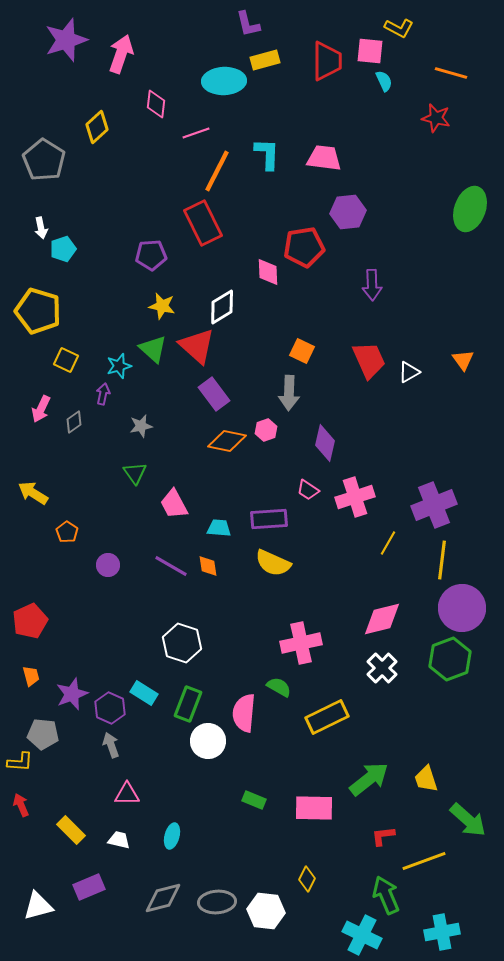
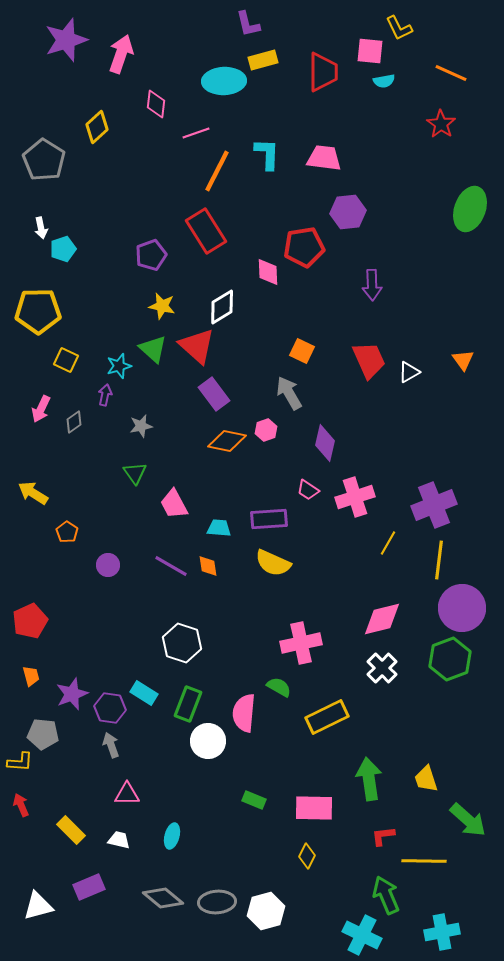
yellow L-shape at (399, 28): rotated 36 degrees clockwise
yellow rectangle at (265, 60): moved 2 px left
red trapezoid at (327, 61): moved 4 px left, 11 px down
orange line at (451, 73): rotated 8 degrees clockwise
cyan semicircle at (384, 81): rotated 105 degrees clockwise
red star at (436, 118): moved 5 px right, 6 px down; rotated 20 degrees clockwise
red rectangle at (203, 223): moved 3 px right, 8 px down; rotated 6 degrees counterclockwise
purple pentagon at (151, 255): rotated 16 degrees counterclockwise
yellow pentagon at (38, 311): rotated 18 degrees counterclockwise
gray arrow at (289, 393): rotated 148 degrees clockwise
purple arrow at (103, 394): moved 2 px right, 1 px down
yellow line at (442, 560): moved 3 px left
purple hexagon at (110, 708): rotated 16 degrees counterclockwise
green arrow at (369, 779): rotated 60 degrees counterclockwise
yellow line at (424, 861): rotated 21 degrees clockwise
yellow diamond at (307, 879): moved 23 px up
gray diamond at (163, 898): rotated 54 degrees clockwise
white hexagon at (266, 911): rotated 21 degrees counterclockwise
